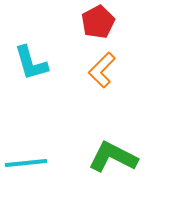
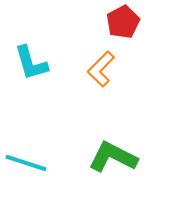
red pentagon: moved 25 px right
orange L-shape: moved 1 px left, 1 px up
cyan line: rotated 24 degrees clockwise
